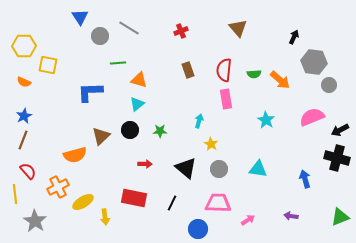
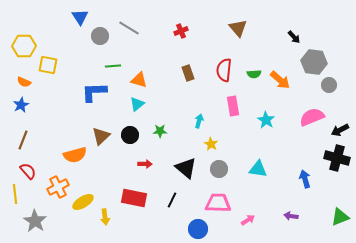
black arrow at (294, 37): rotated 112 degrees clockwise
green line at (118, 63): moved 5 px left, 3 px down
brown rectangle at (188, 70): moved 3 px down
blue L-shape at (90, 92): moved 4 px right
pink rectangle at (226, 99): moved 7 px right, 7 px down
blue star at (24, 116): moved 3 px left, 11 px up
black circle at (130, 130): moved 5 px down
black line at (172, 203): moved 3 px up
